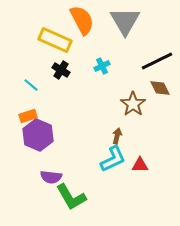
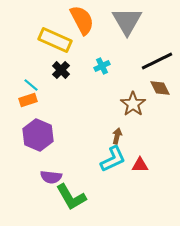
gray triangle: moved 2 px right
black cross: rotated 12 degrees clockwise
orange rectangle: moved 16 px up
